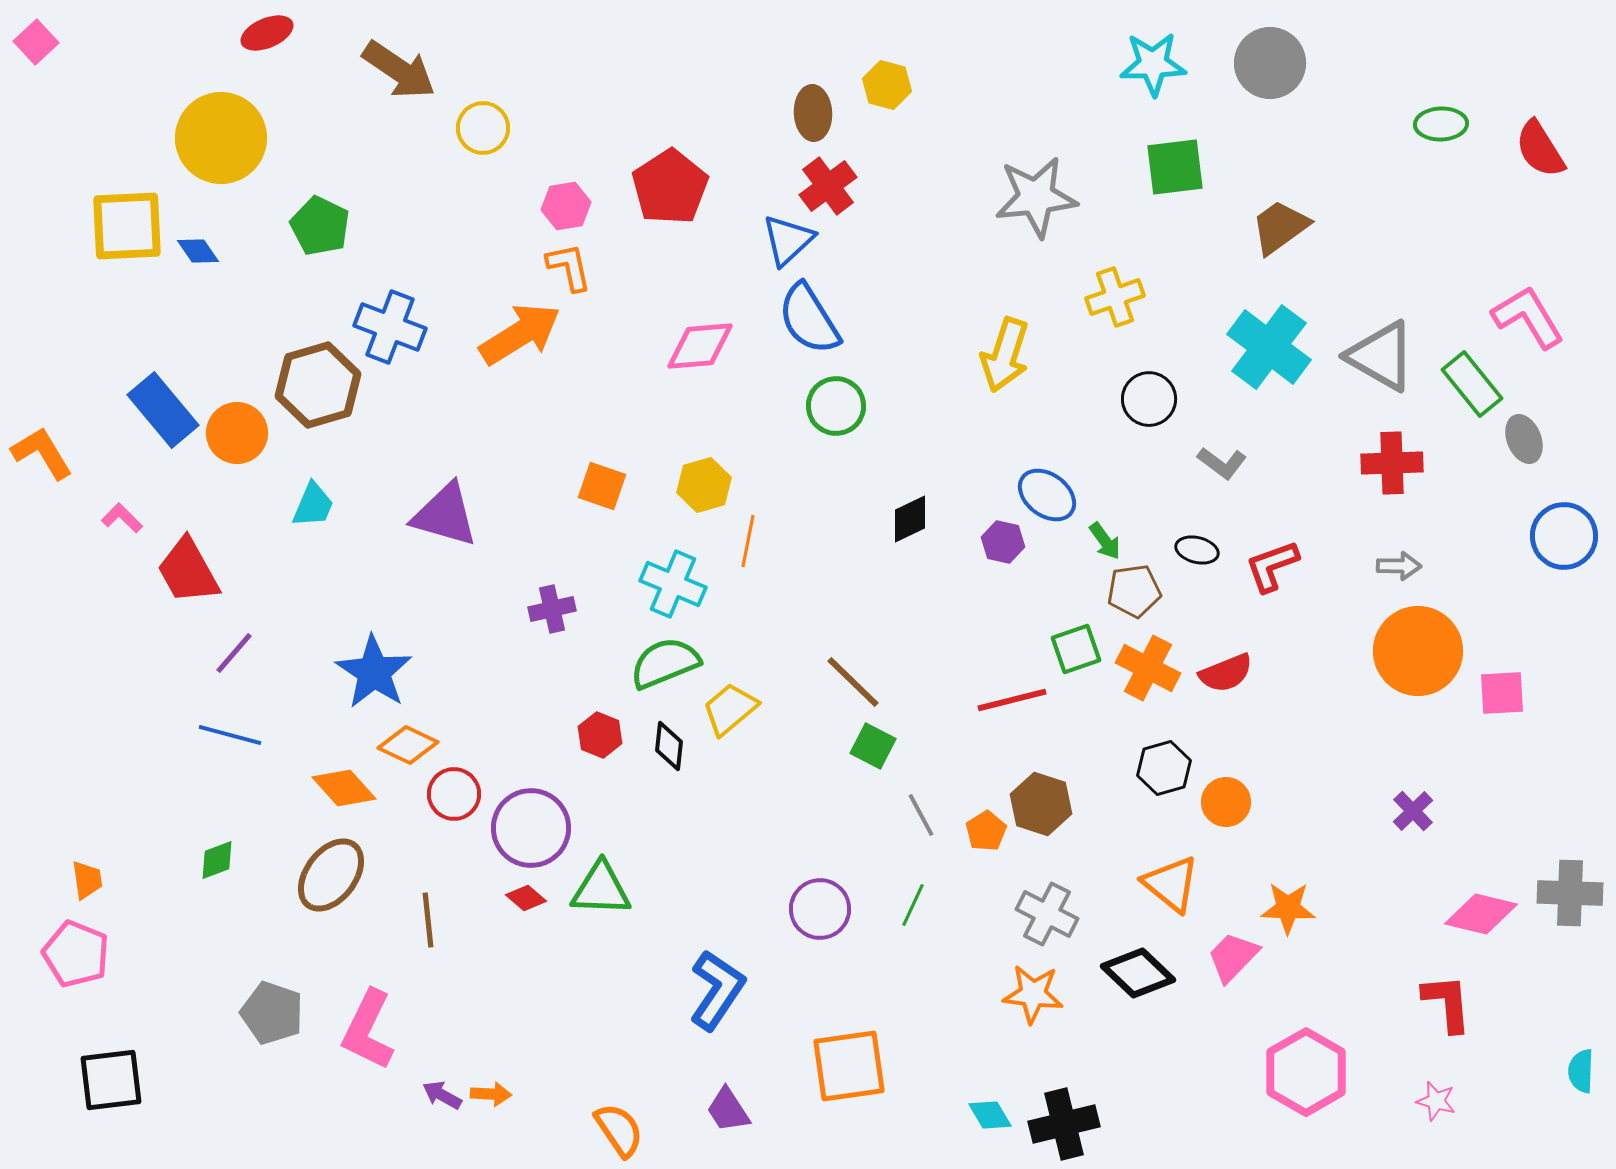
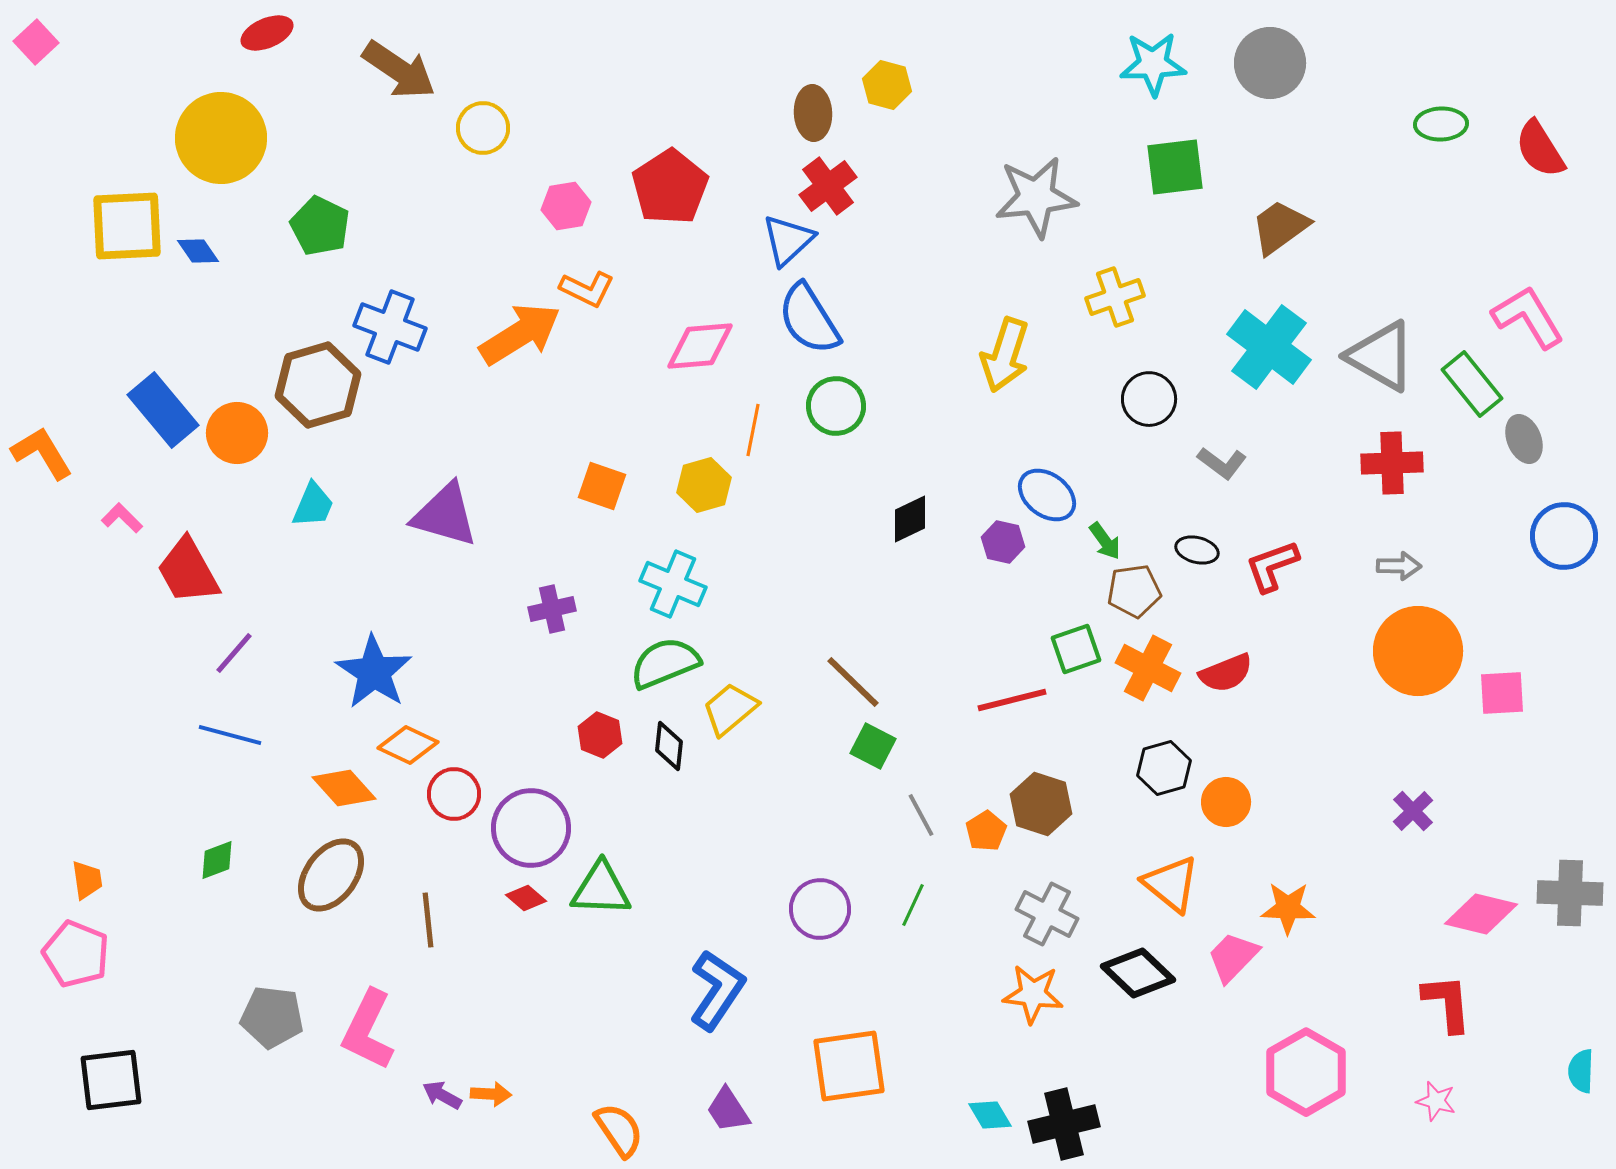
orange L-shape at (569, 267): moved 18 px right, 22 px down; rotated 128 degrees clockwise
orange line at (748, 541): moved 5 px right, 111 px up
gray pentagon at (272, 1013): moved 4 px down; rotated 12 degrees counterclockwise
